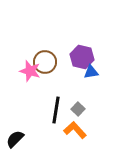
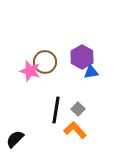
purple hexagon: rotated 15 degrees clockwise
